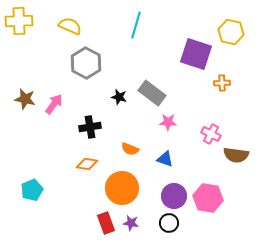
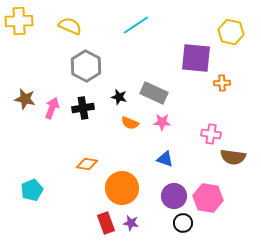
cyan line: rotated 40 degrees clockwise
purple square: moved 4 px down; rotated 12 degrees counterclockwise
gray hexagon: moved 3 px down
gray rectangle: moved 2 px right; rotated 12 degrees counterclockwise
pink arrow: moved 2 px left, 4 px down; rotated 15 degrees counterclockwise
pink star: moved 6 px left
black cross: moved 7 px left, 19 px up
pink cross: rotated 18 degrees counterclockwise
orange semicircle: moved 26 px up
brown semicircle: moved 3 px left, 2 px down
black circle: moved 14 px right
